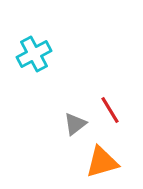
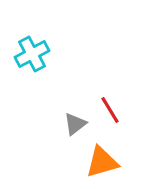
cyan cross: moved 2 px left
